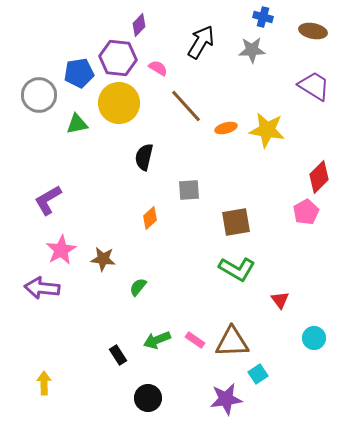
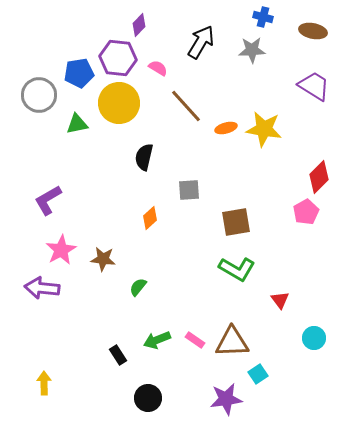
yellow star: moved 3 px left, 1 px up
